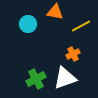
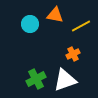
orange triangle: moved 3 px down
cyan circle: moved 2 px right
white triangle: moved 2 px down
